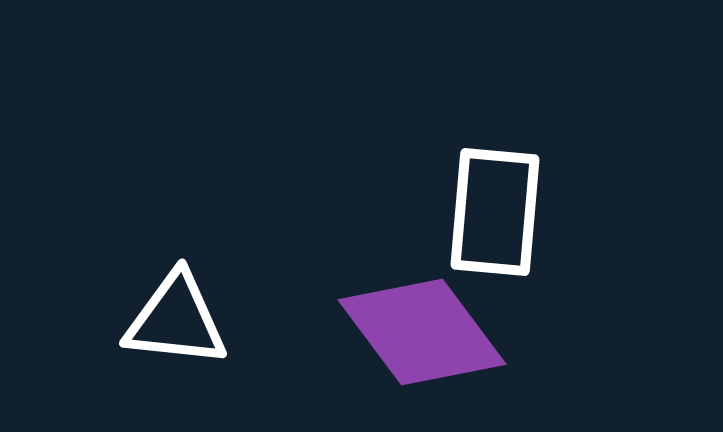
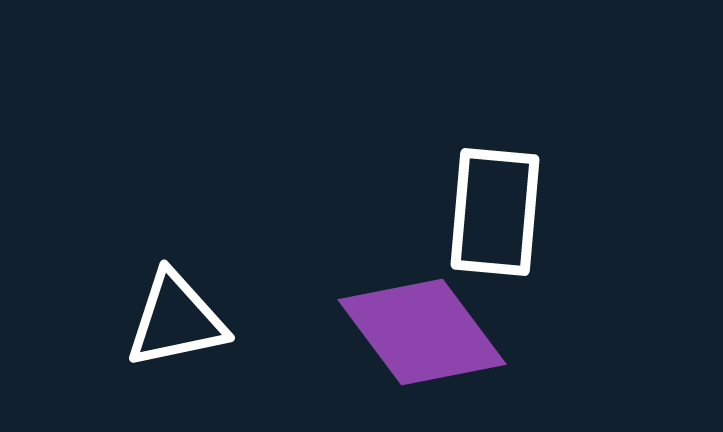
white triangle: rotated 18 degrees counterclockwise
